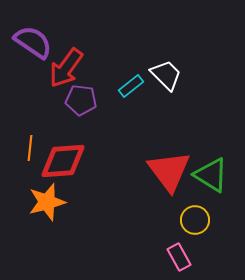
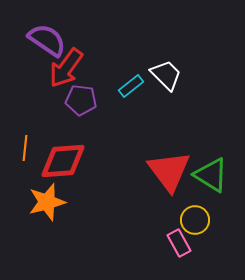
purple semicircle: moved 14 px right, 2 px up
orange line: moved 5 px left
pink rectangle: moved 14 px up
